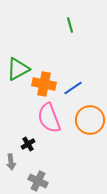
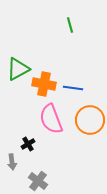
blue line: rotated 42 degrees clockwise
pink semicircle: moved 2 px right, 1 px down
gray arrow: moved 1 px right
gray cross: rotated 12 degrees clockwise
